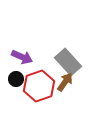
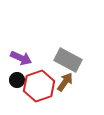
purple arrow: moved 1 px left, 1 px down
gray rectangle: moved 2 px up; rotated 20 degrees counterclockwise
black circle: moved 1 px right, 1 px down
